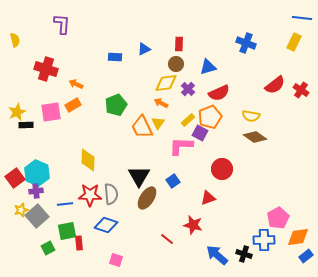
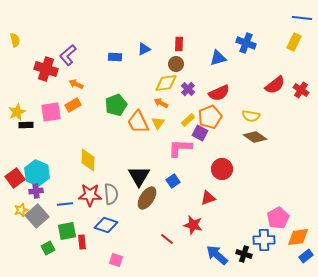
purple L-shape at (62, 24): moved 6 px right, 31 px down; rotated 135 degrees counterclockwise
blue triangle at (208, 67): moved 10 px right, 9 px up
orange trapezoid at (142, 127): moved 4 px left, 5 px up
pink L-shape at (181, 146): moved 1 px left, 2 px down
red rectangle at (79, 243): moved 3 px right, 1 px up
